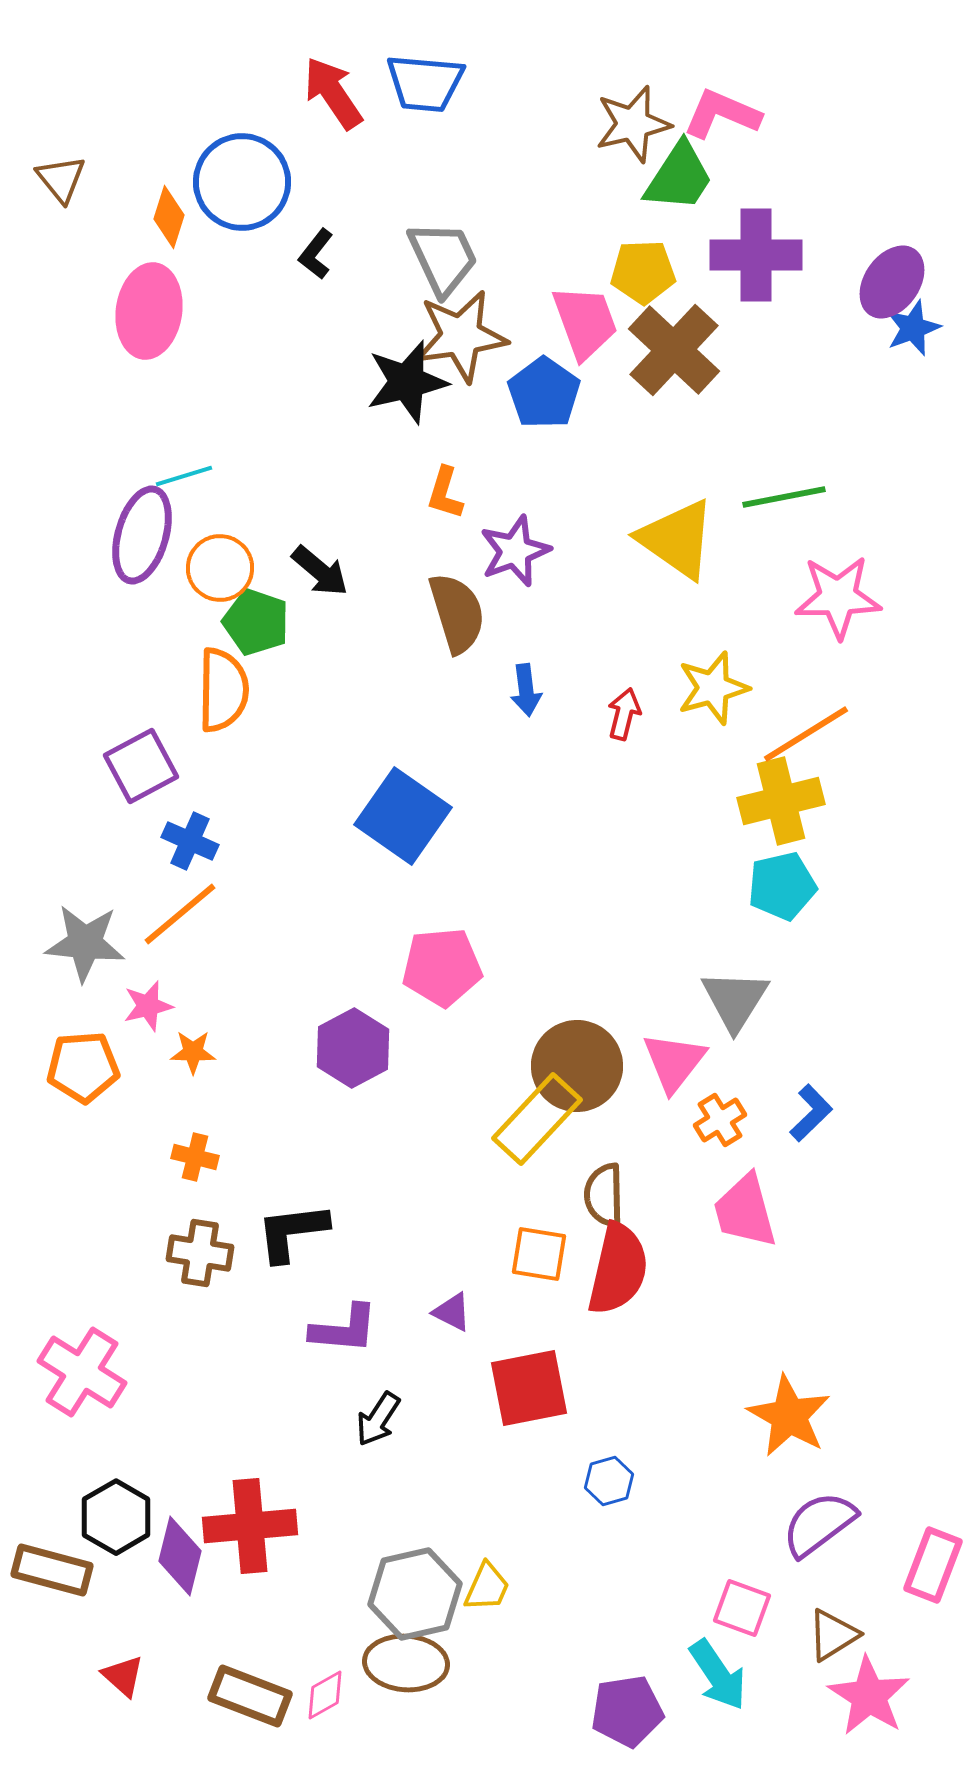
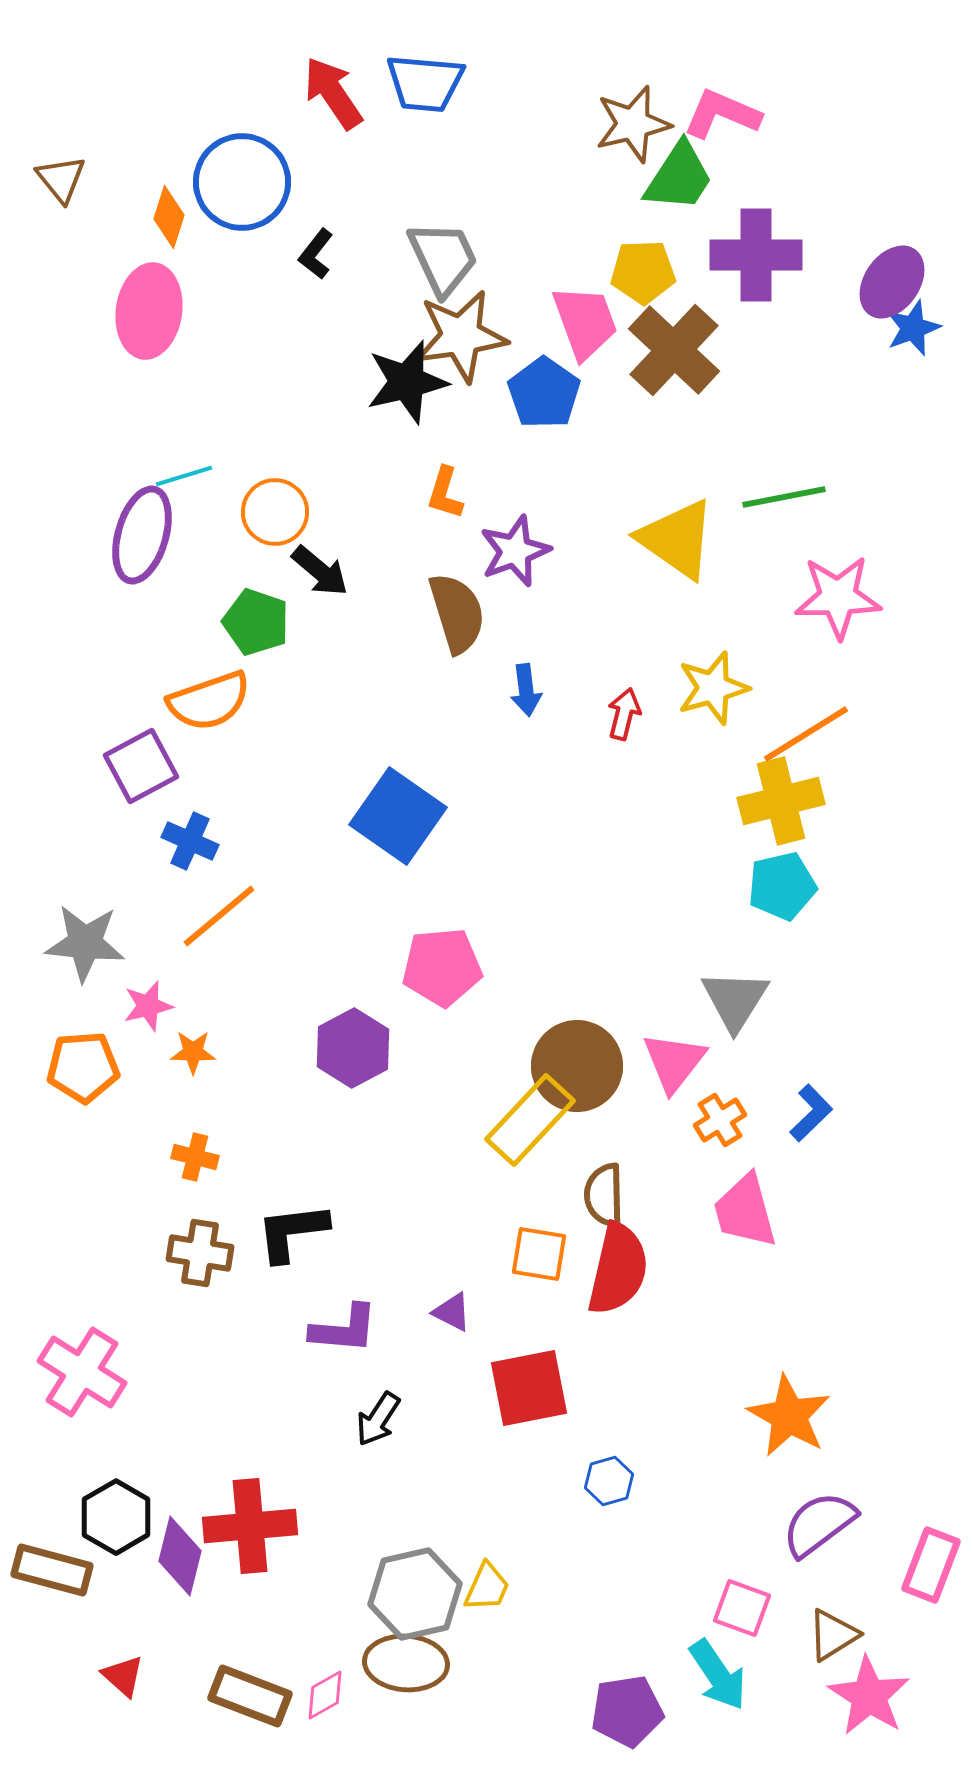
orange circle at (220, 568): moved 55 px right, 56 px up
orange semicircle at (223, 690): moved 14 px left, 11 px down; rotated 70 degrees clockwise
blue square at (403, 816): moved 5 px left
orange line at (180, 914): moved 39 px right, 2 px down
yellow rectangle at (537, 1119): moved 7 px left, 1 px down
pink rectangle at (933, 1565): moved 2 px left
